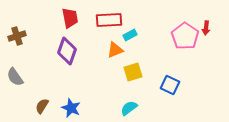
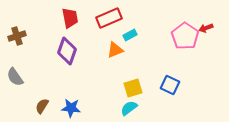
red rectangle: moved 2 px up; rotated 20 degrees counterclockwise
red arrow: rotated 64 degrees clockwise
yellow square: moved 16 px down
blue star: rotated 18 degrees counterclockwise
